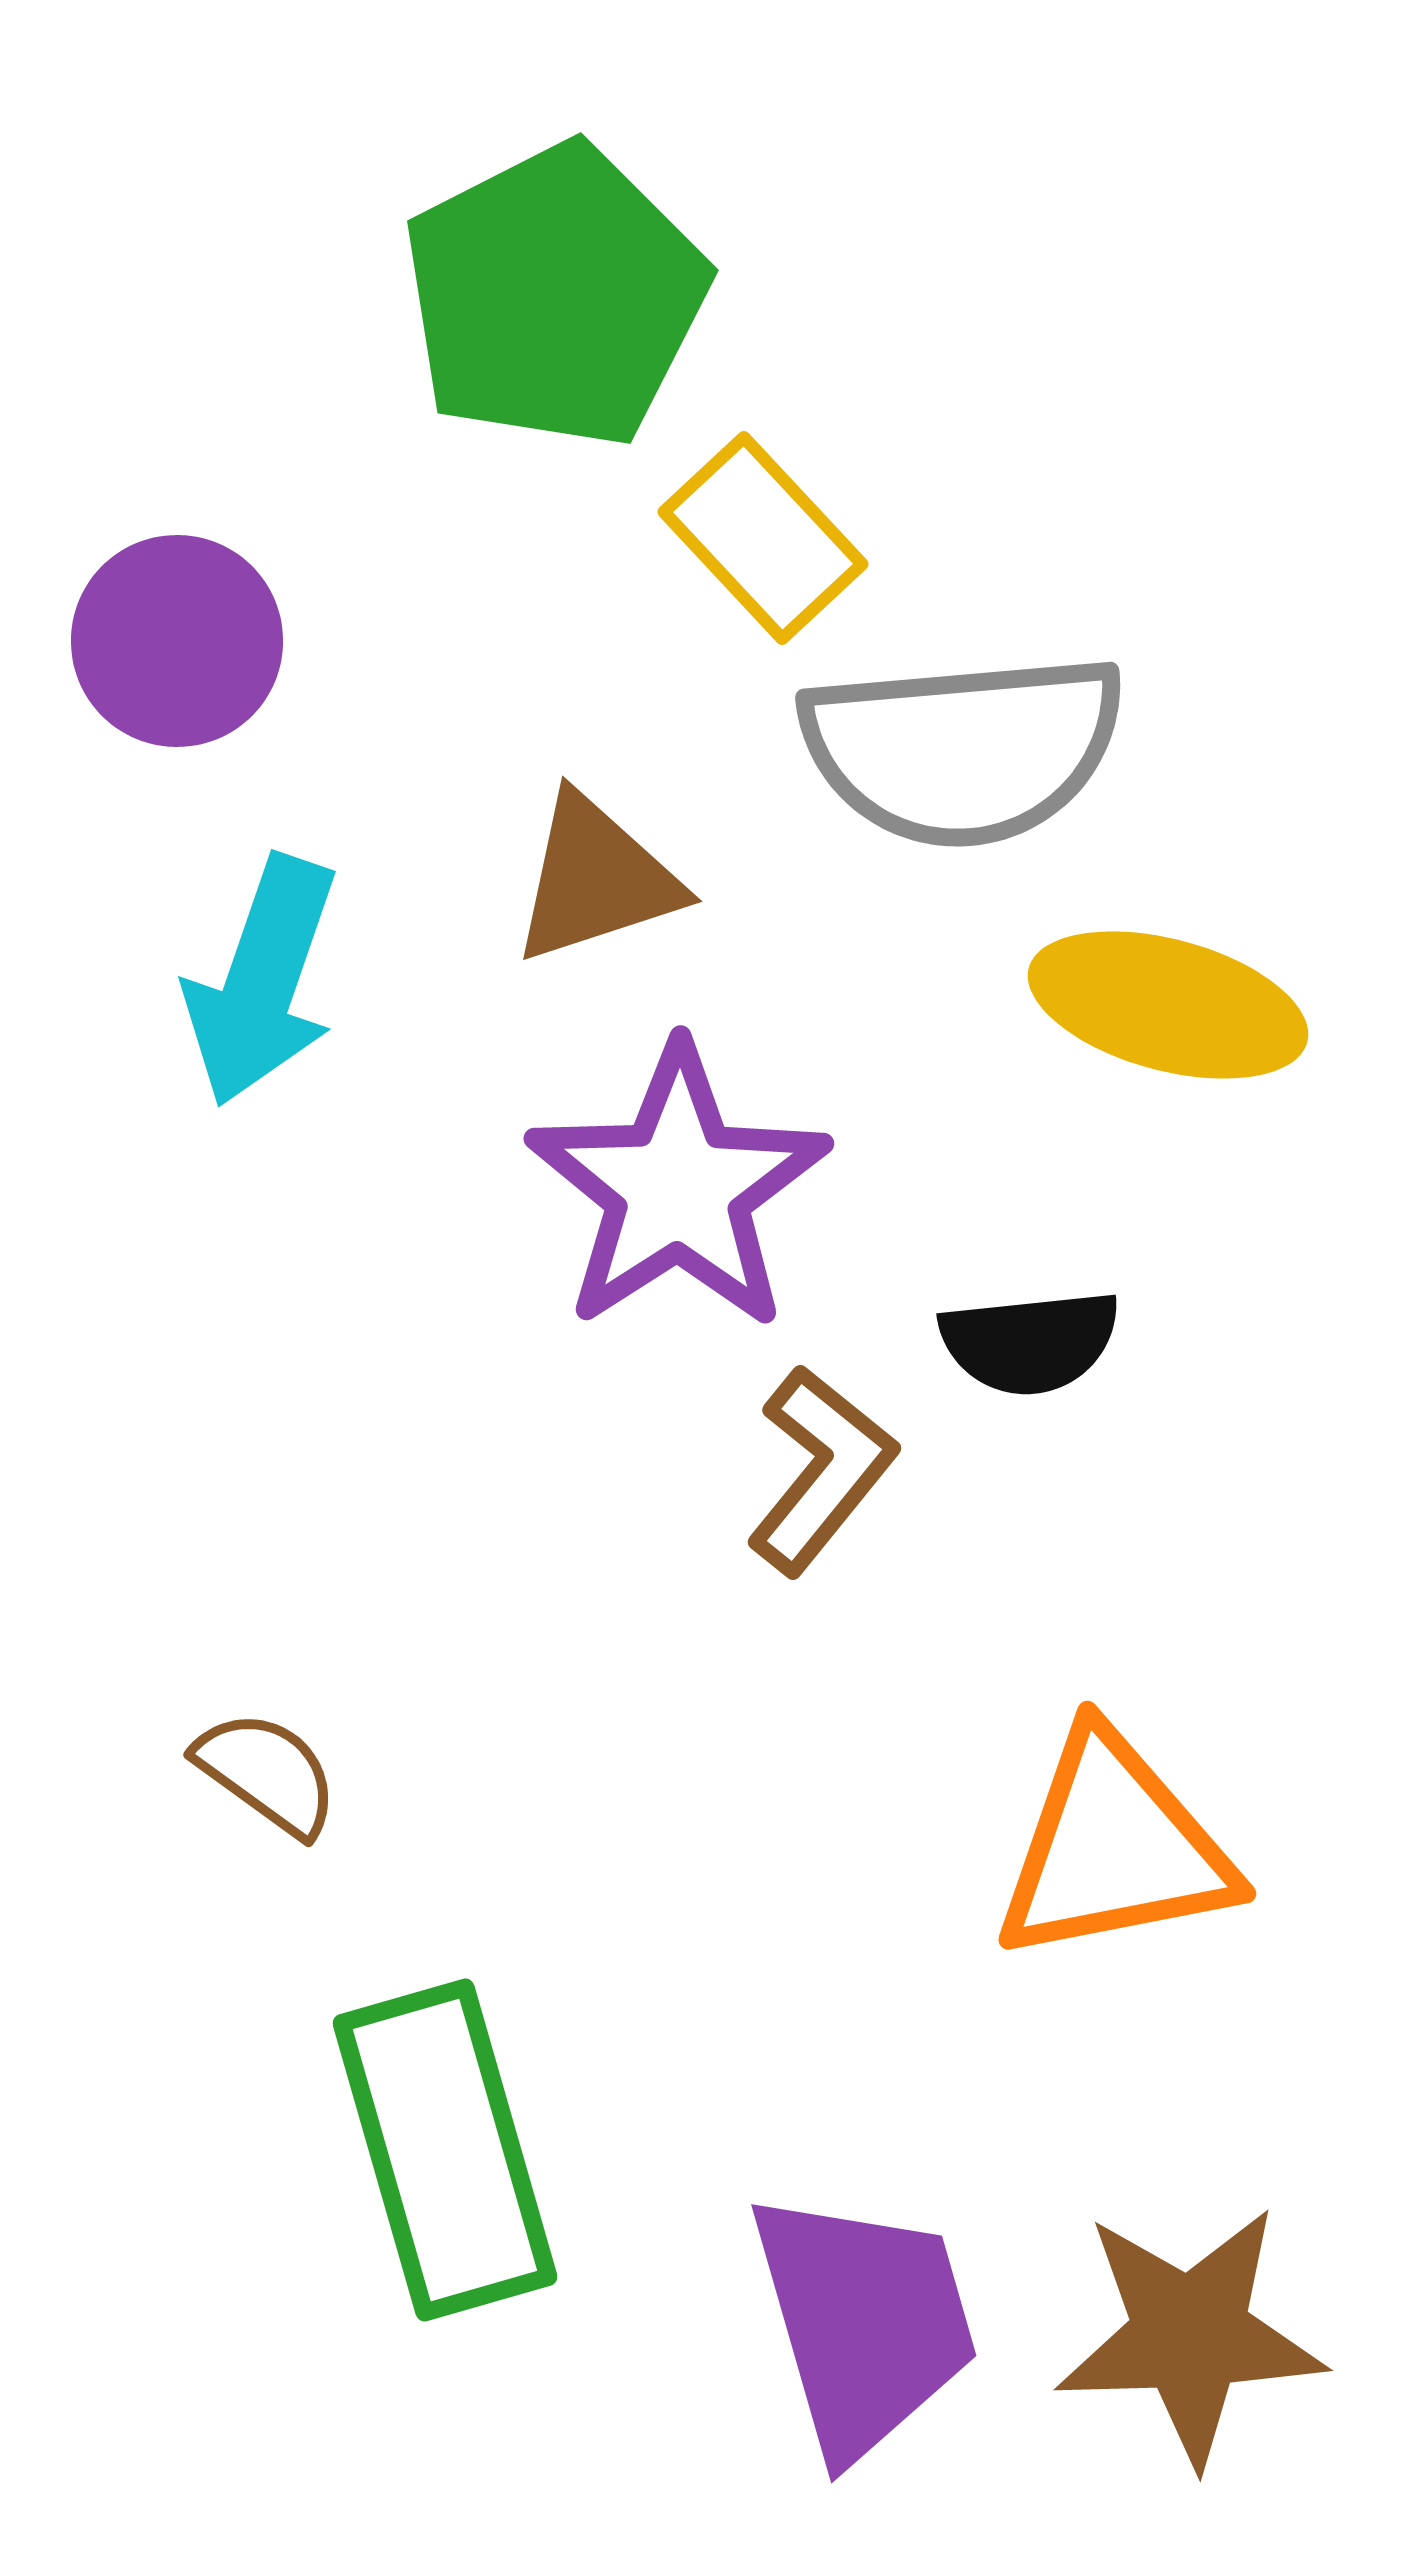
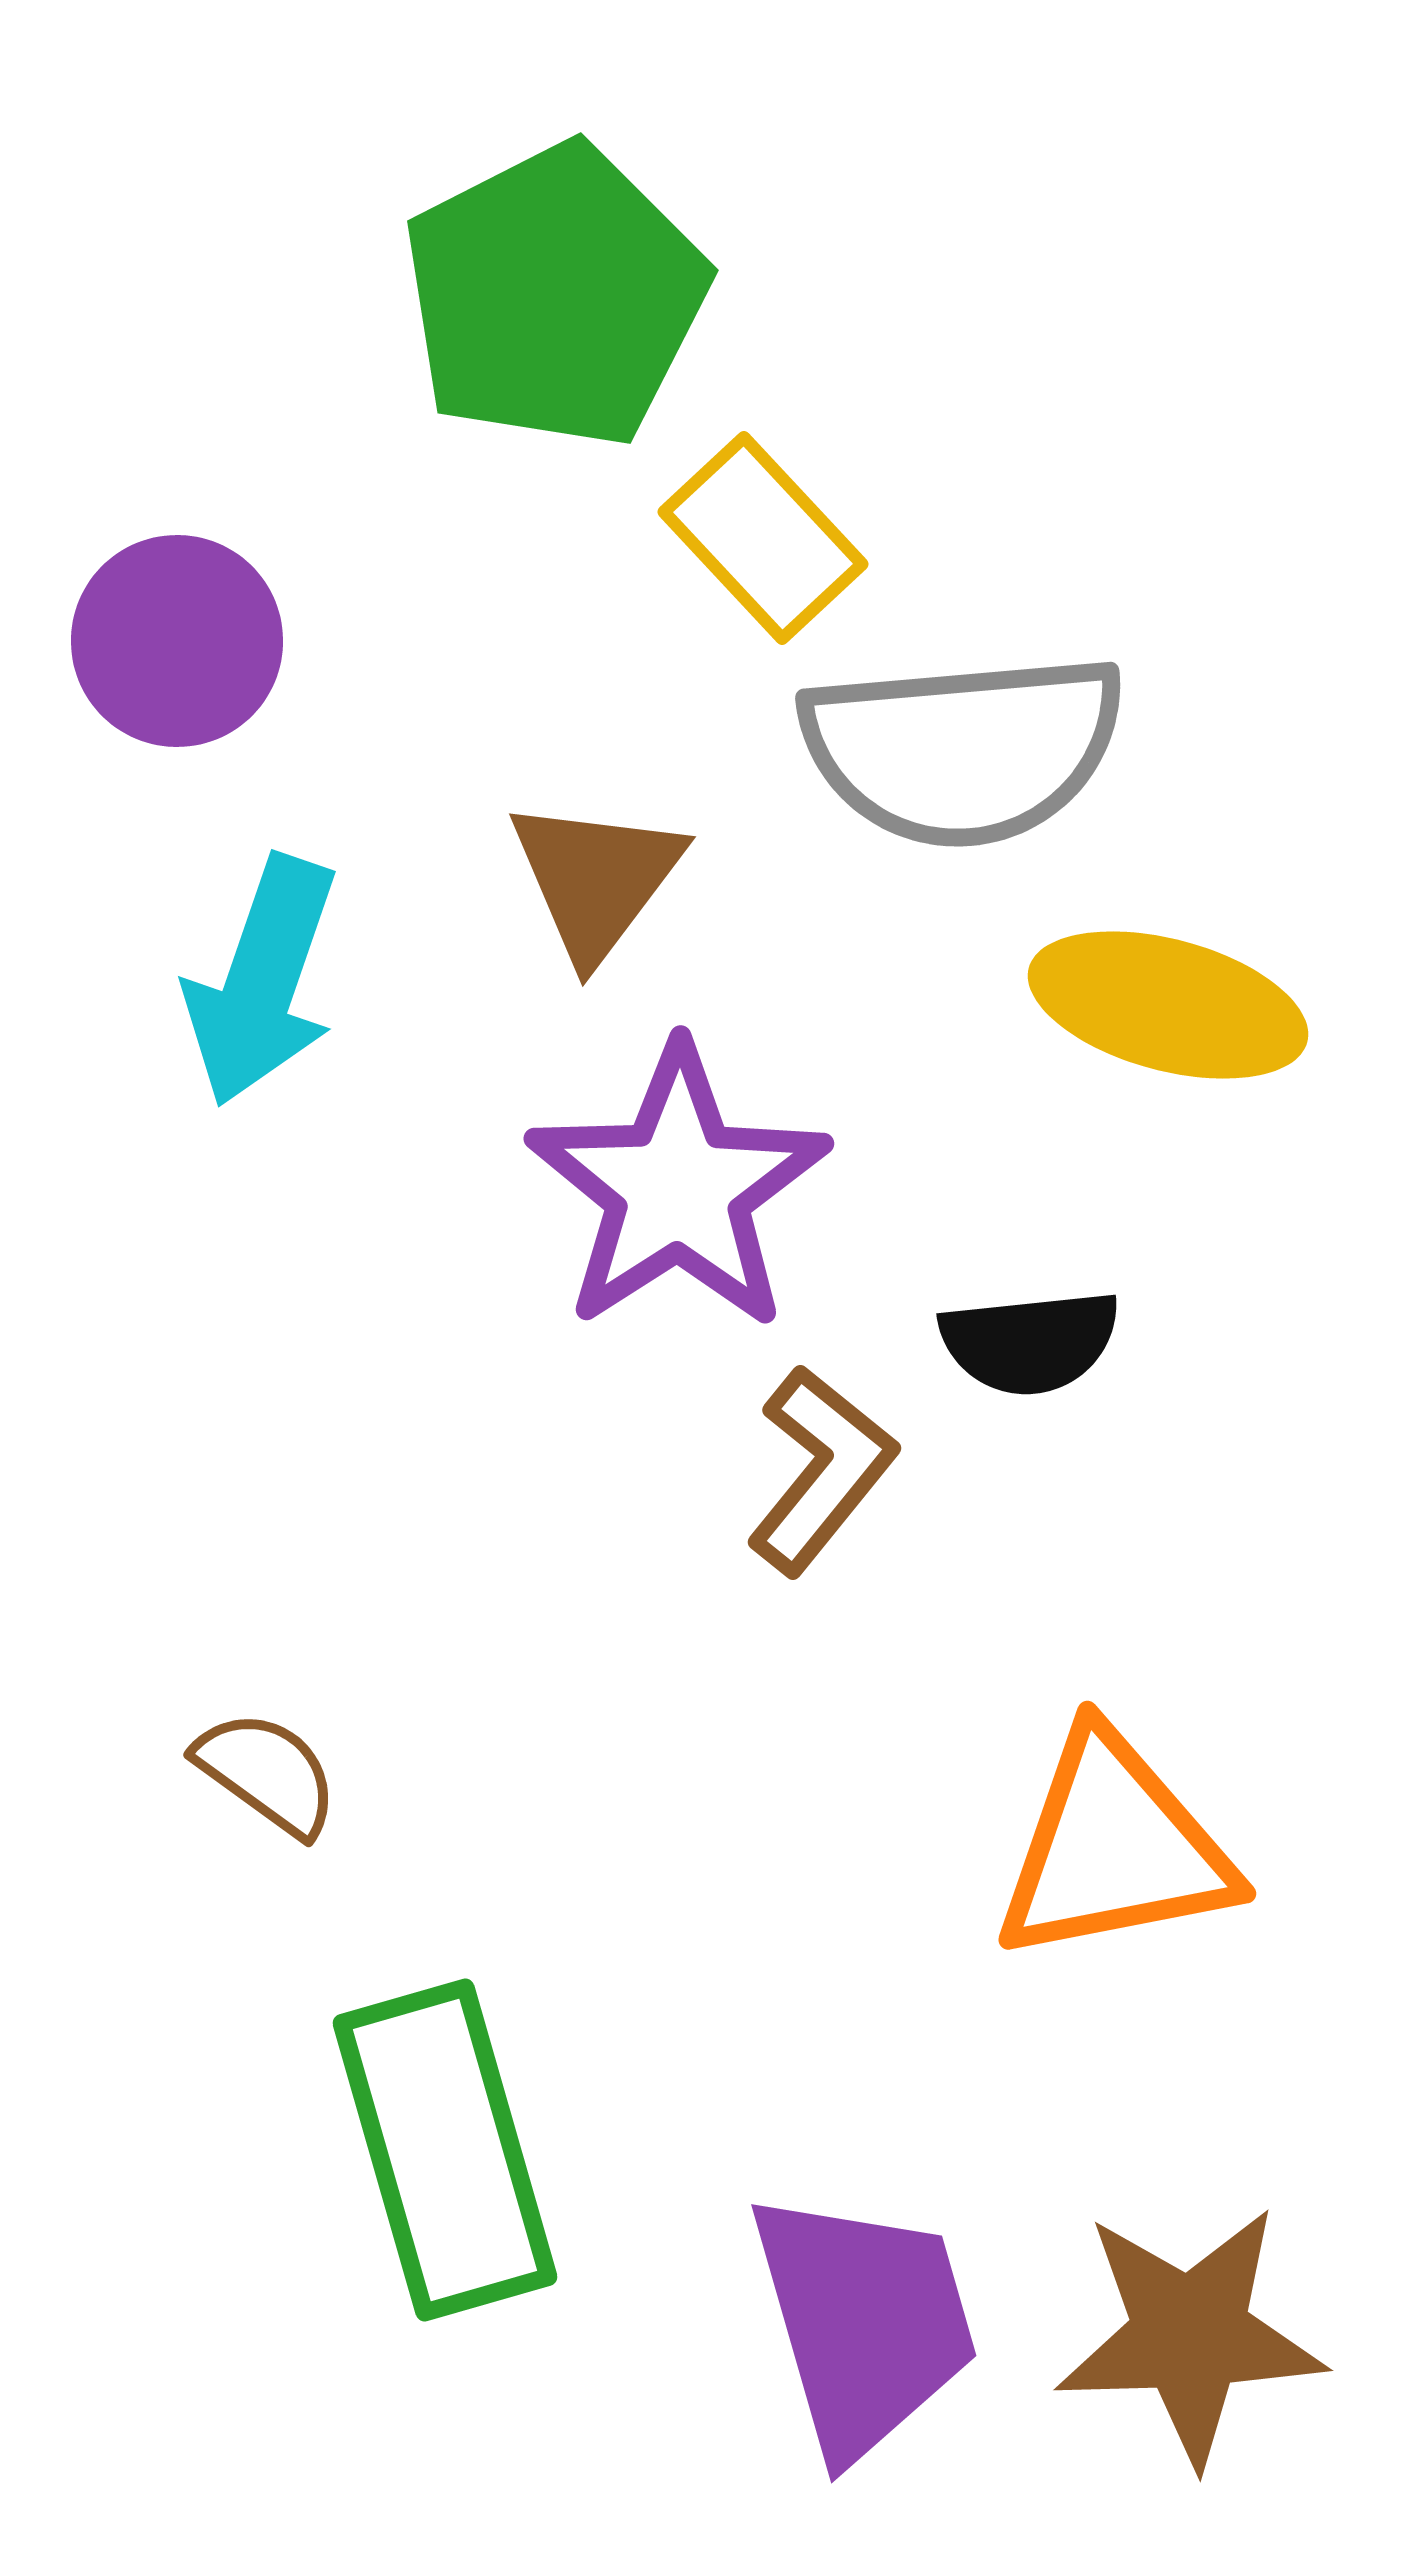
brown triangle: rotated 35 degrees counterclockwise
